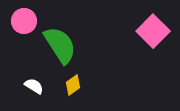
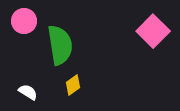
green semicircle: rotated 24 degrees clockwise
white semicircle: moved 6 px left, 6 px down
